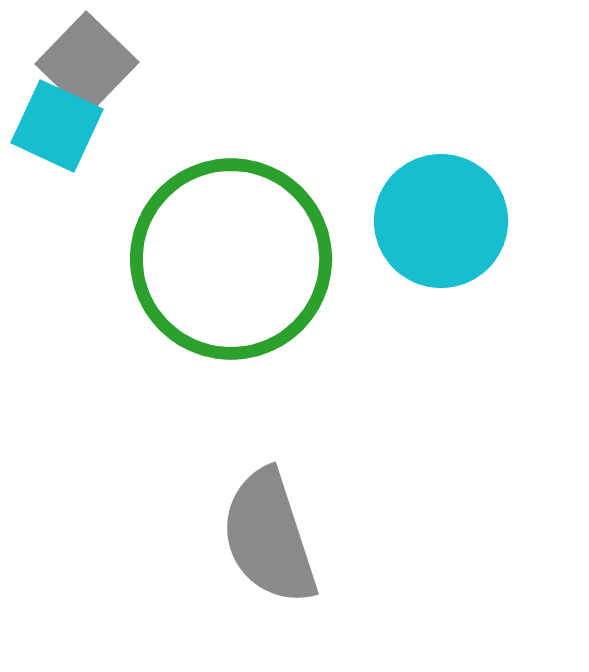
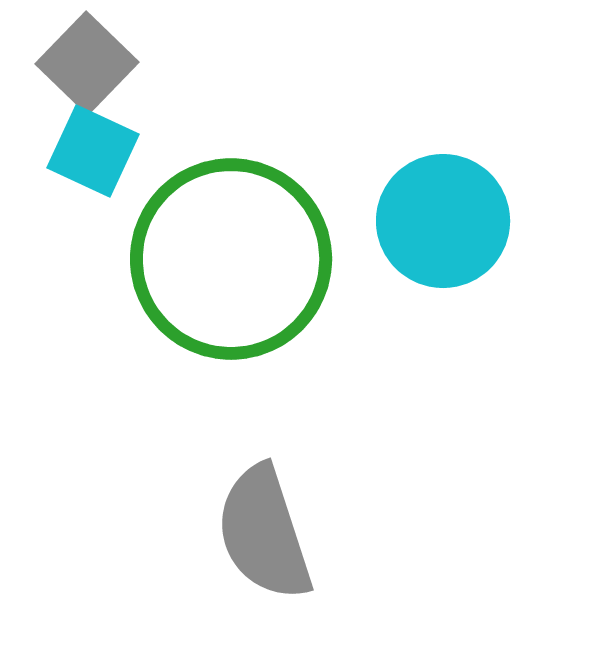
cyan square: moved 36 px right, 25 px down
cyan circle: moved 2 px right
gray semicircle: moved 5 px left, 4 px up
